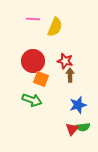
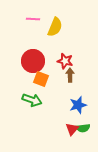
green semicircle: moved 1 px down
